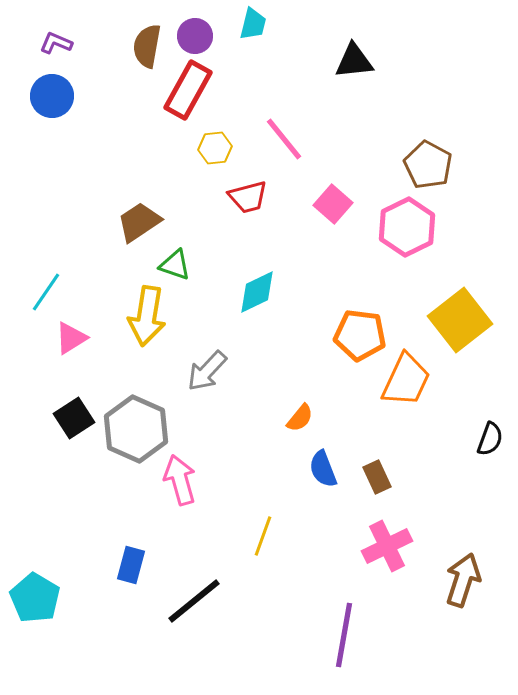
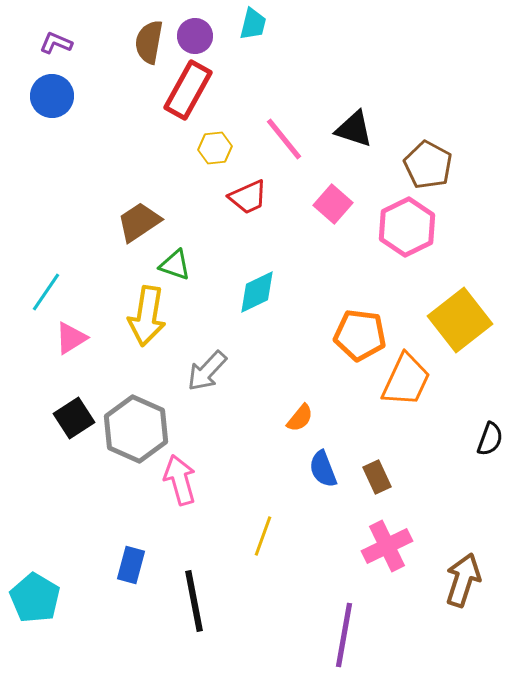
brown semicircle: moved 2 px right, 4 px up
black triangle: moved 68 px down; rotated 24 degrees clockwise
red trapezoid: rotated 9 degrees counterclockwise
black line: rotated 62 degrees counterclockwise
